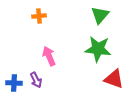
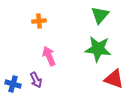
orange cross: moved 5 px down
blue cross: moved 1 px left, 1 px down; rotated 14 degrees clockwise
